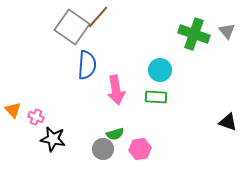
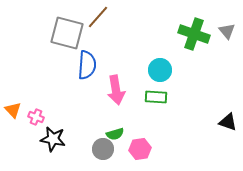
gray square: moved 5 px left, 6 px down; rotated 20 degrees counterclockwise
